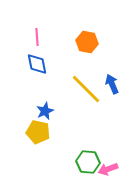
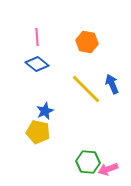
blue diamond: rotated 40 degrees counterclockwise
